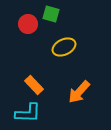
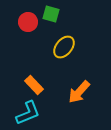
red circle: moved 2 px up
yellow ellipse: rotated 25 degrees counterclockwise
cyan L-shape: rotated 24 degrees counterclockwise
